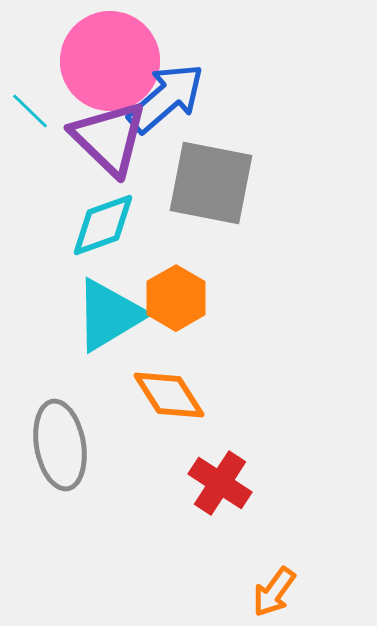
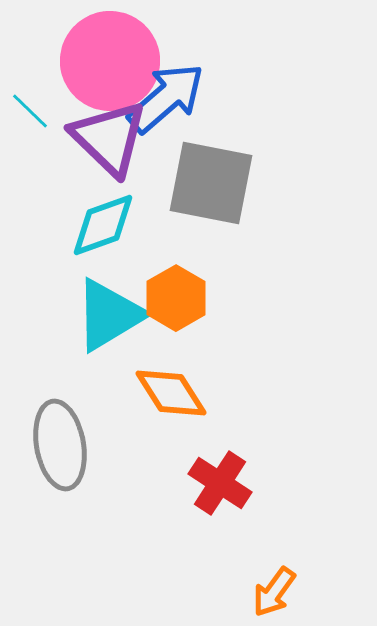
orange diamond: moved 2 px right, 2 px up
